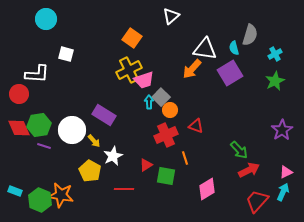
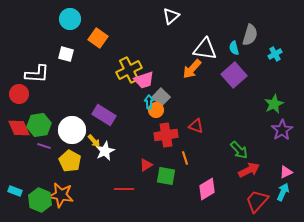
cyan circle at (46, 19): moved 24 px right
orange square at (132, 38): moved 34 px left
purple square at (230, 73): moved 4 px right, 2 px down; rotated 10 degrees counterclockwise
green star at (275, 81): moved 1 px left, 23 px down
orange circle at (170, 110): moved 14 px left
red cross at (166, 135): rotated 15 degrees clockwise
white star at (113, 156): moved 8 px left, 5 px up
yellow pentagon at (90, 171): moved 20 px left, 10 px up
